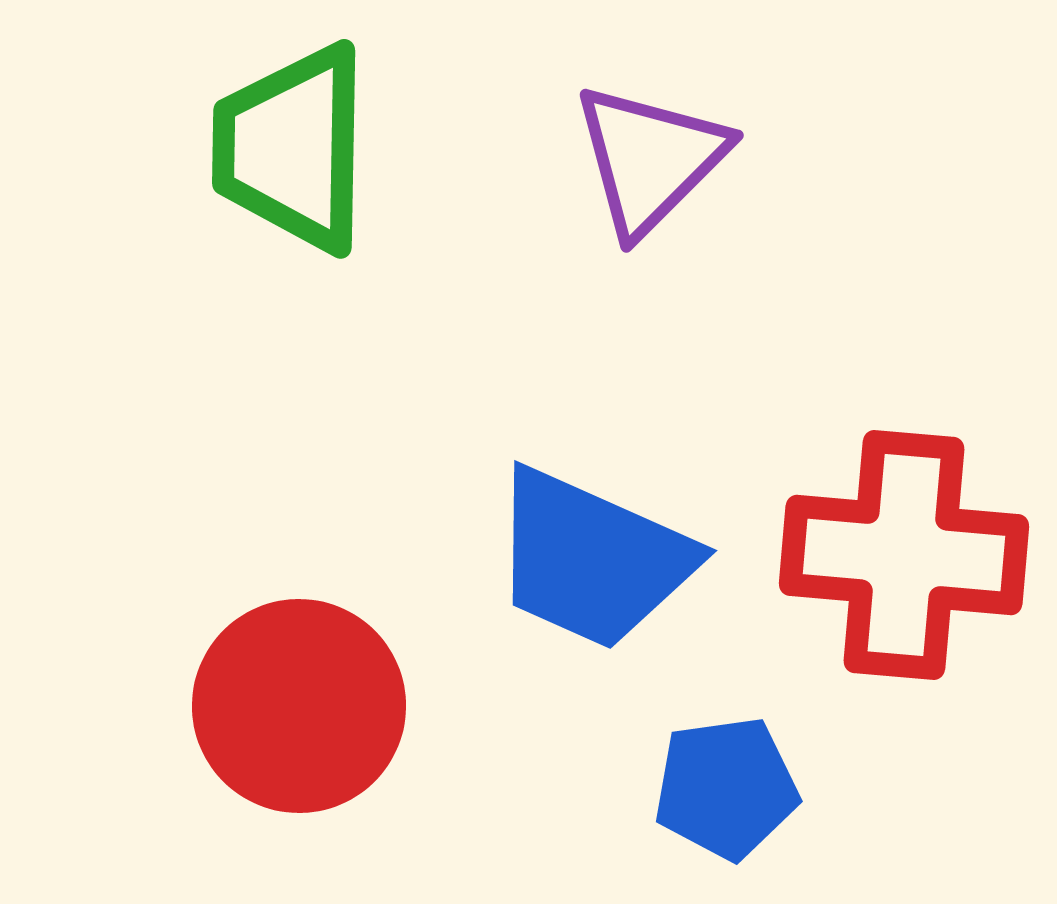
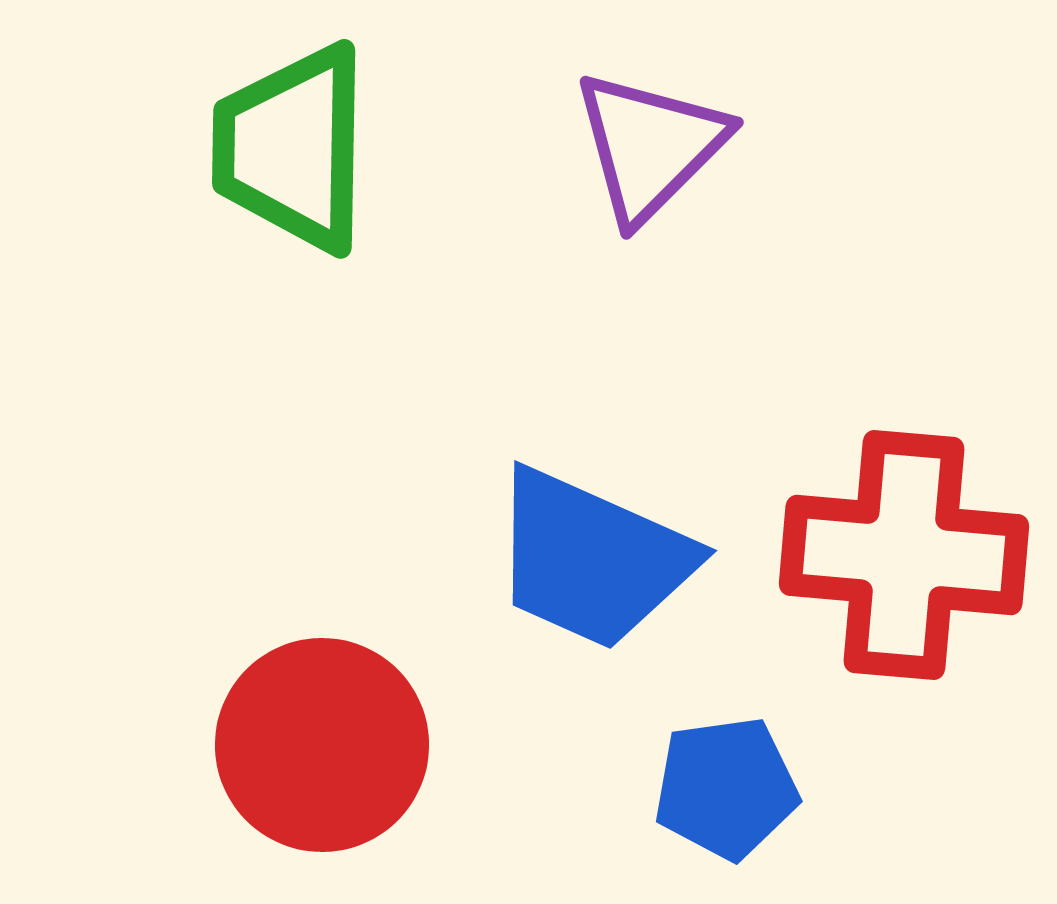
purple triangle: moved 13 px up
red circle: moved 23 px right, 39 px down
